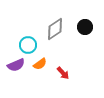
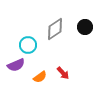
orange semicircle: moved 13 px down
